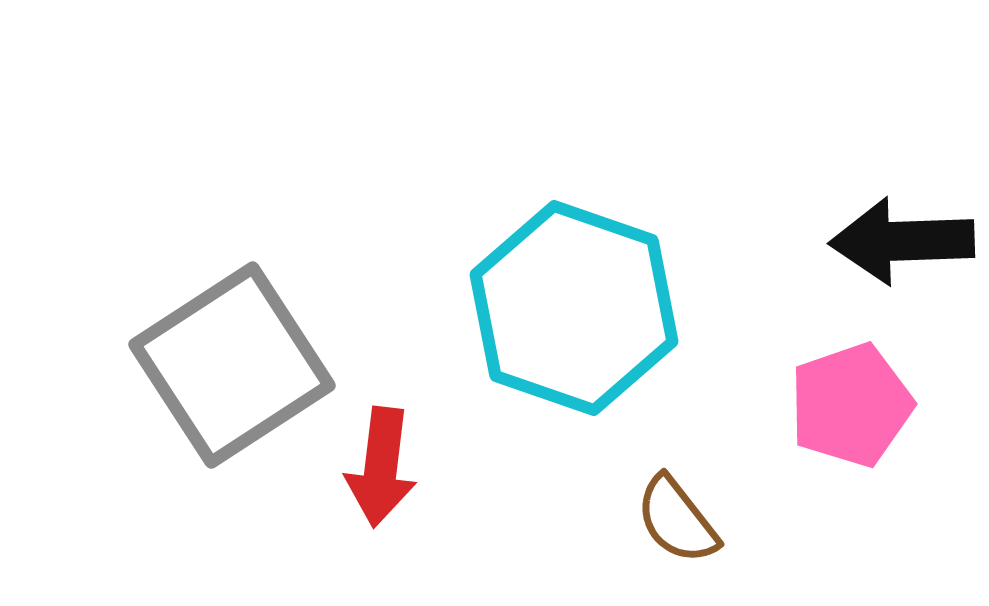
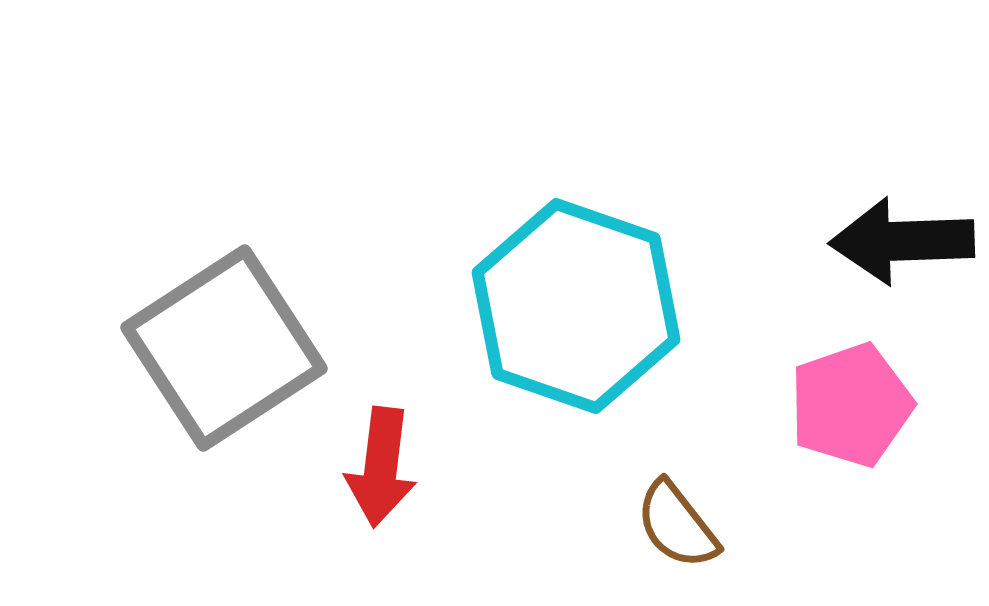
cyan hexagon: moved 2 px right, 2 px up
gray square: moved 8 px left, 17 px up
brown semicircle: moved 5 px down
